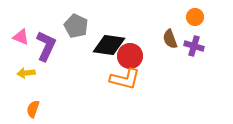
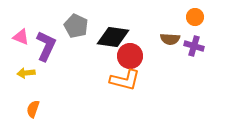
brown semicircle: rotated 66 degrees counterclockwise
black diamond: moved 4 px right, 8 px up
orange L-shape: moved 1 px down
